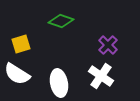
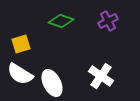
purple cross: moved 24 px up; rotated 18 degrees clockwise
white semicircle: moved 3 px right
white ellipse: moved 7 px left; rotated 16 degrees counterclockwise
